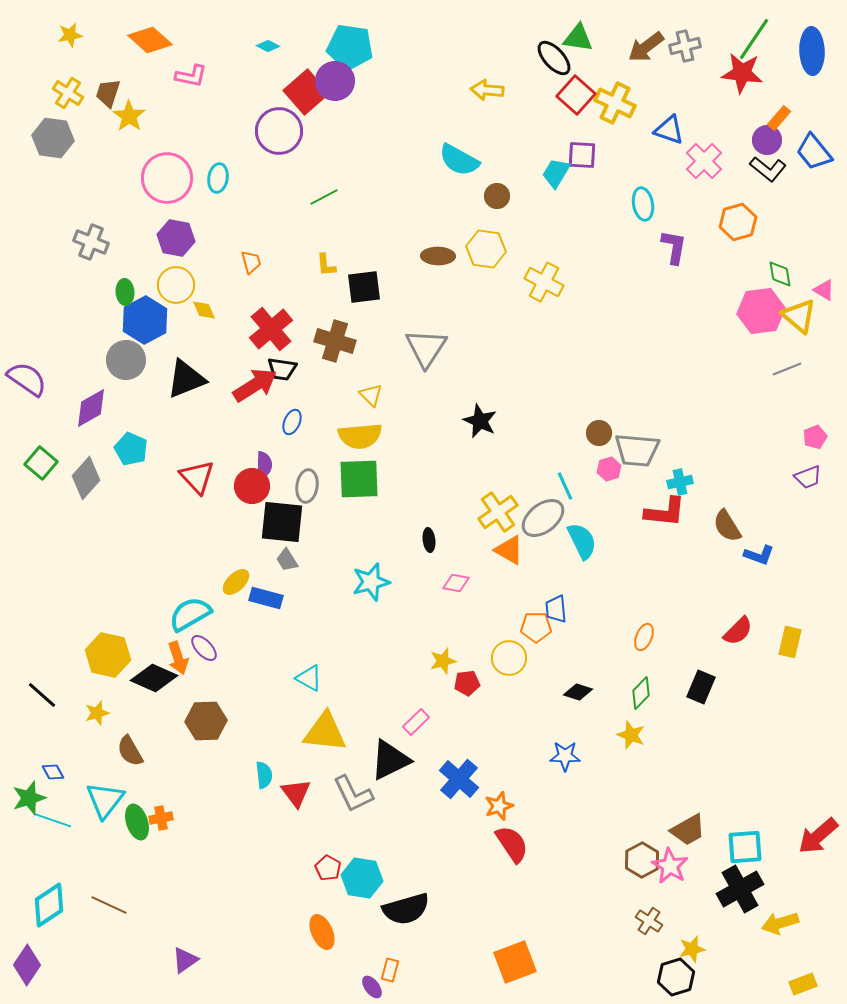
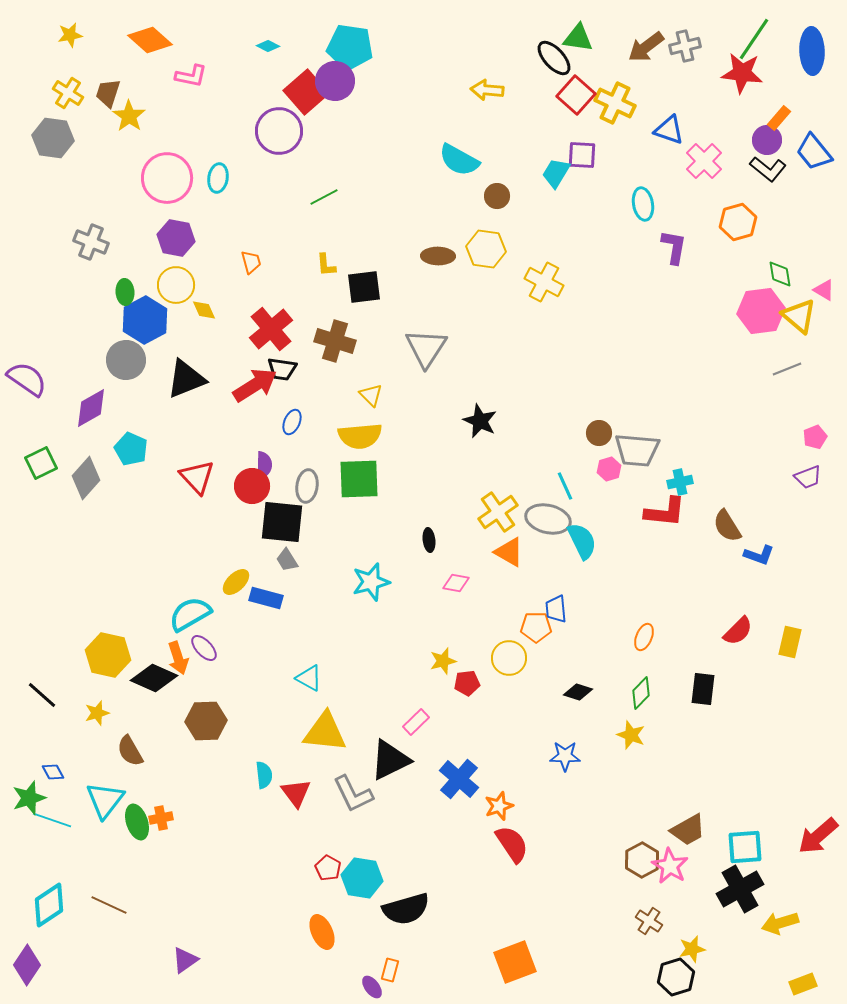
green square at (41, 463): rotated 24 degrees clockwise
gray ellipse at (543, 518): moved 5 px right, 1 px down; rotated 51 degrees clockwise
orange triangle at (509, 550): moved 2 px down
black rectangle at (701, 687): moved 2 px right, 2 px down; rotated 16 degrees counterclockwise
